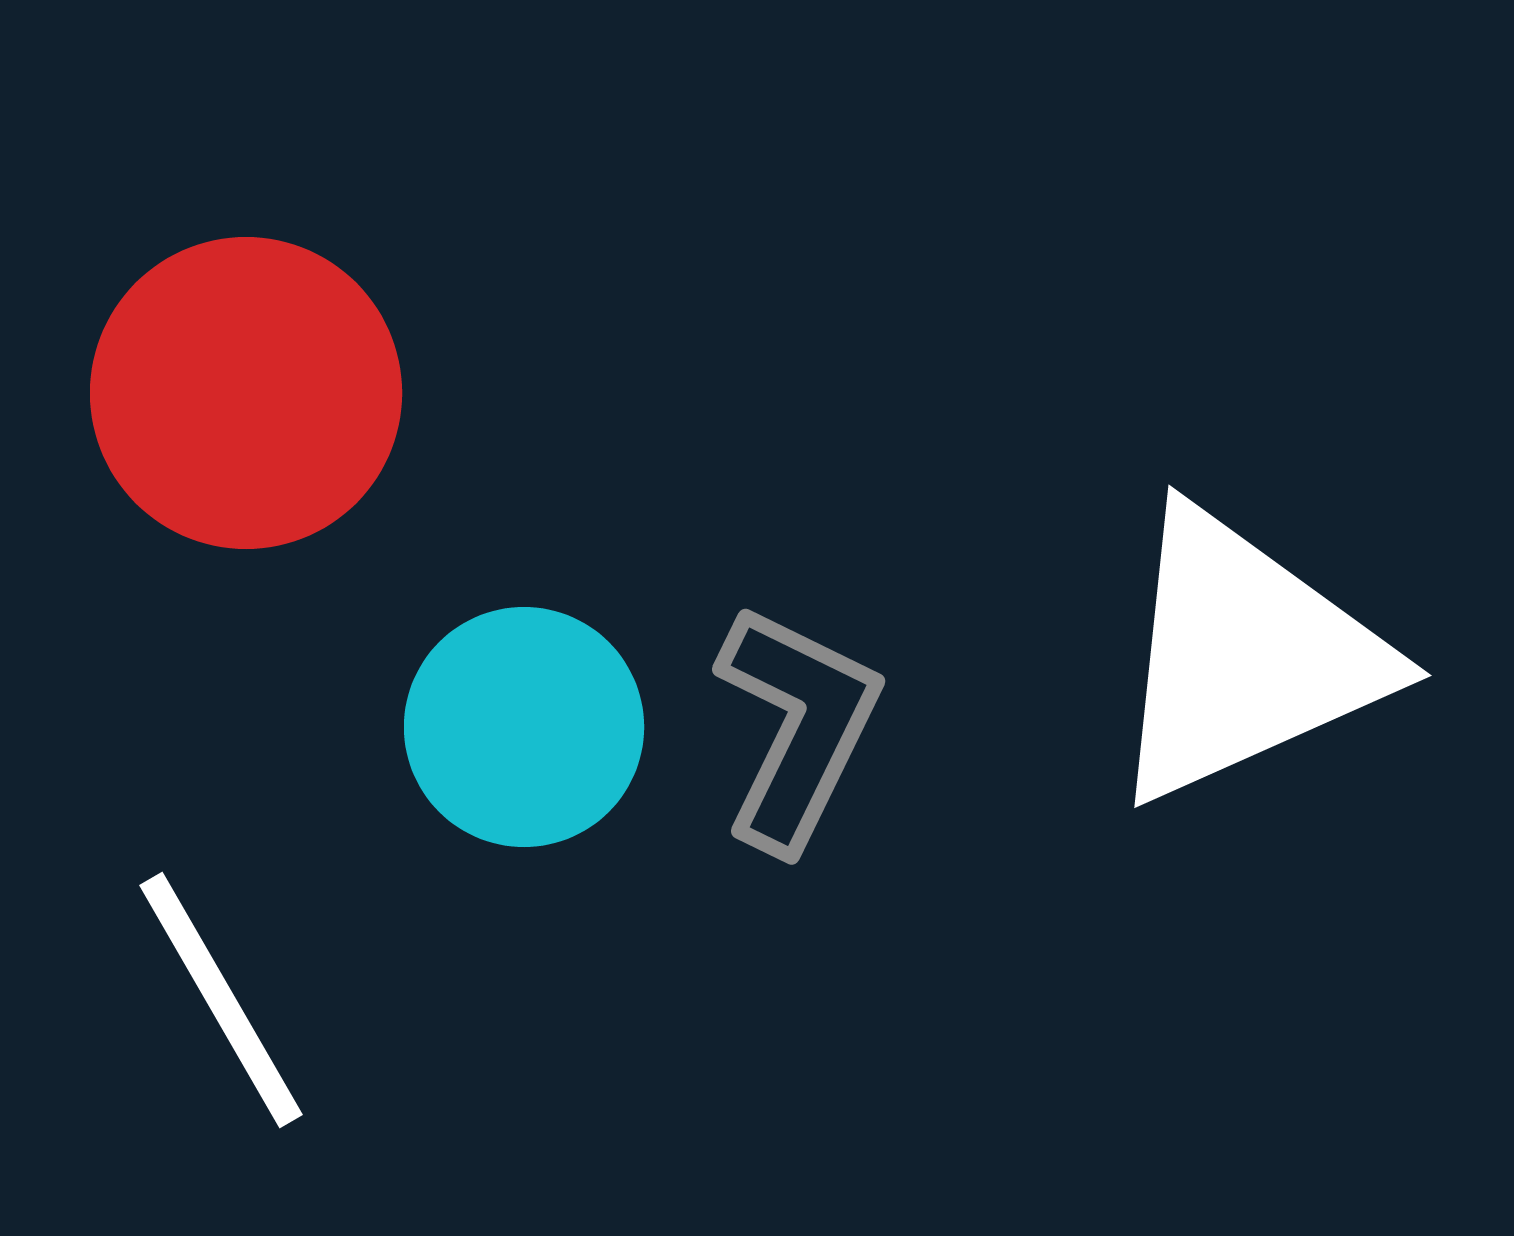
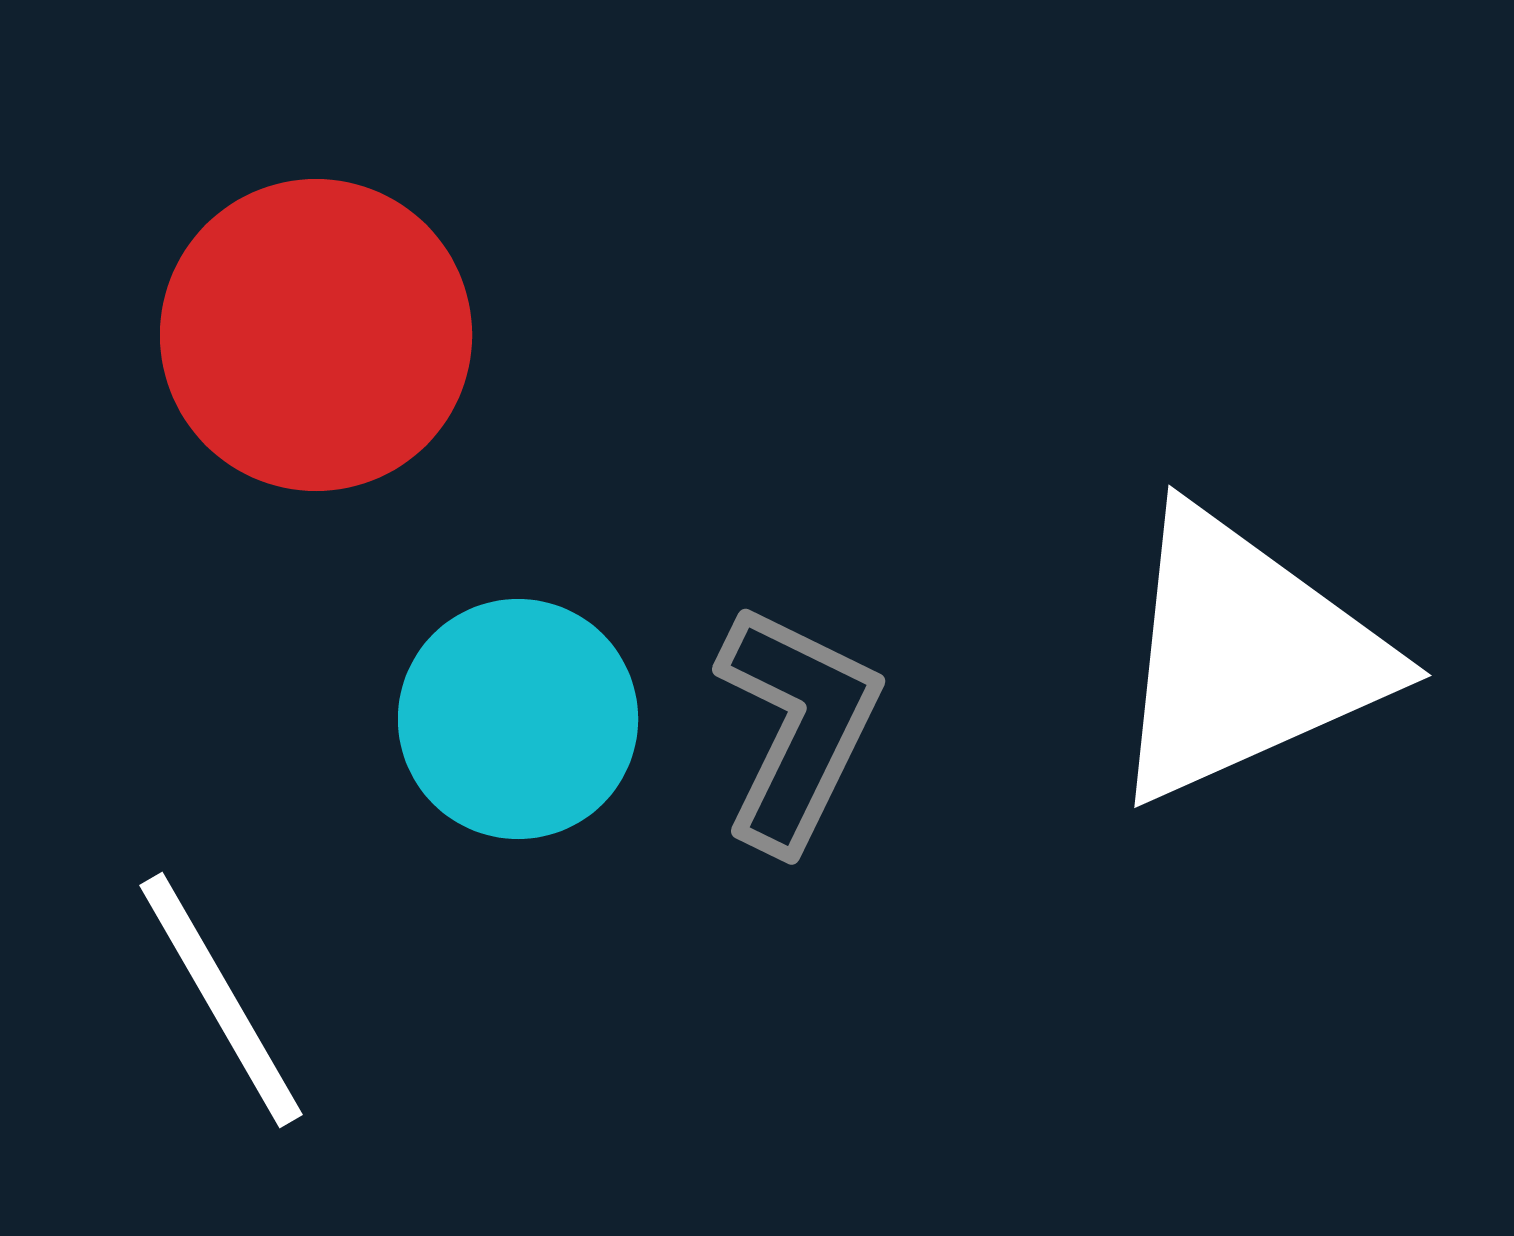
red circle: moved 70 px right, 58 px up
cyan circle: moved 6 px left, 8 px up
